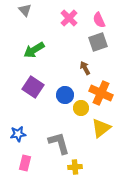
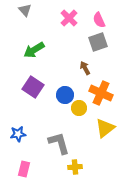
yellow circle: moved 2 px left
yellow triangle: moved 4 px right
pink rectangle: moved 1 px left, 6 px down
